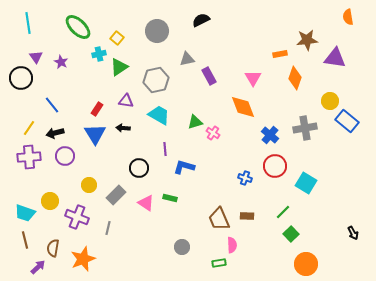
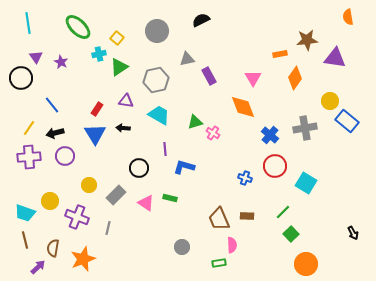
orange diamond at (295, 78): rotated 15 degrees clockwise
